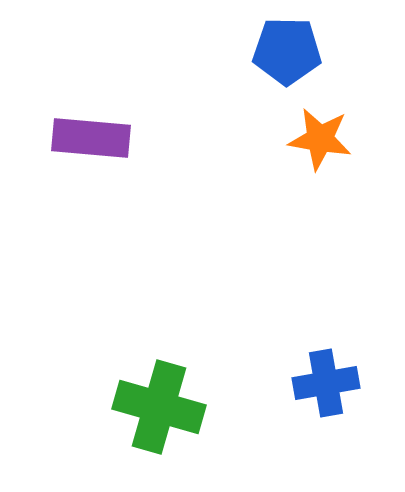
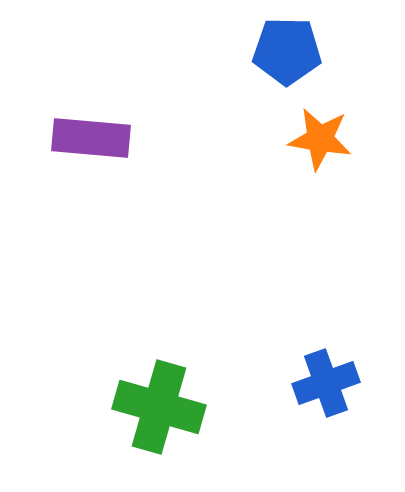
blue cross: rotated 10 degrees counterclockwise
